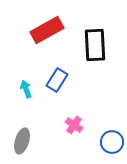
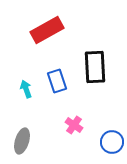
black rectangle: moved 22 px down
blue rectangle: moved 1 px down; rotated 50 degrees counterclockwise
